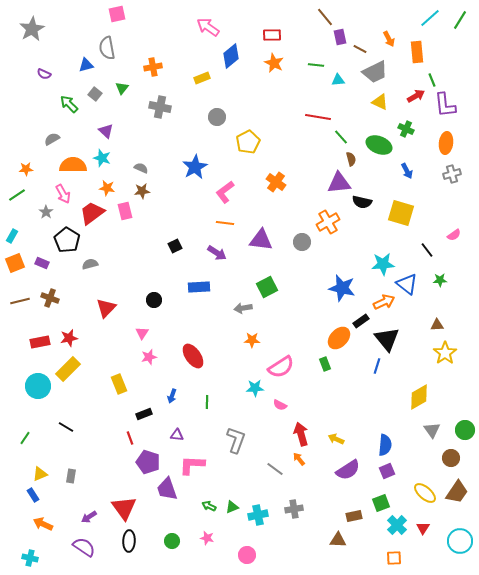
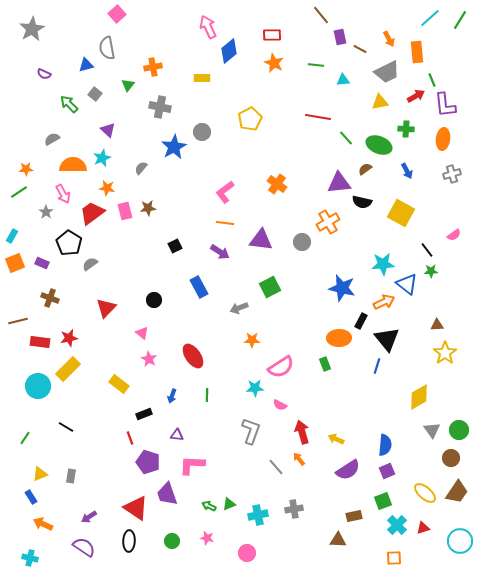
pink square at (117, 14): rotated 30 degrees counterclockwise
brown line at (325, 17): moved 4 px left, 2 px up
pink arrow at (208, 27): rotated 30 degrees clockwise
blue diamond at (231, 56): moved 2 px left, 5 px up
gray trapezoid at (375, 72): moved 12 px right
yellow rectangle at (202, 78): rotated 21 degrees clockwise
cyan triangle at (338, 80): moved 5 px right
green triangle at (122, 88): moved 6 px right, 3 px up
yellow triangle at (380, 102): rotated 36 degrees counterclockwise
gray circle at (217, 117): moved 15 px left, 15 px down
green cross at (406, 129): rotated 21 degrees counterclockwise
purple triangle at (106, 131): moved 2 px right, 1 px up
green line at (341, 137): moved 5 px right, 1 px down
yellow pentagon at (248, 142): moved 2 px right, 23 px up
orange ellipse at (446, 143): moved 3 px left, 4 px up
cyan star at (102, 158): rotated 30 degrees clockwise
brown semicircle at (351, 159): moved 14 px right, 10 px down; rotated 112 degrees counterclockwise
blue star at (195, 167): moved 21 px left, 20 px up
gray semicircle at (141, 168): rotated 72 degrees counterclockwise
orange cross at (276, 182): moved 1 px right, 2 px down
brown star at (142, 191): moved 6 px right, 17 px down
green line at (17, 195): moved 2 px right, 3 px up
yellow square at (401, 213): rotated 12 degrees clockwise
black pentagon at (67, 240): moved 2 px right, 3 px down
purple arrow at (217, 253): moved 3 px right, 1 px up
gray semicircle at (90, 264): rotated 21 degrees counterclockwise
green star at (440, 280): moved 9 px left, 9 px up
blue rectangle at (199, 287): rotated 65 degrees clockwise
green square at (267, 287): moved 3 px right
brown line at (20, 301): moved 2 px left, 20 px down
gray arrow at (243, 308): moved 4 px left; rotated 12 degrees counterclockwise
black rectangle at (361, 321): rotated 28 degrees counterclockwise
pink triangle at (142, 333): rotated 24 degrees counterclockwise
orange ellipse at (339, 338): rotated 45 degrees clockwise
red rectangle at (40, 342): rotated 18 degrees clockwise
pink star at (149, 357): moved 2 px down; rotated 28 degrees counterclockwise
yellow rectangle at (119, 384): rotated 30 degrees counterclockwise
green line at (207, 402): moved 7 px up
green circle at (465, 430): moved 6 px left
red arrow at (301, 434): moved 1 px right, 2 px up
gray L-shape at (236, 440): moved 15 px right, 9 px up
gray line at (275, 469): moved 1 px right, 2 px up; rotated 12 degrees clockwise
purple trapezoid at (167, 489): moved 5 px down
blue rectangle at (33, 495): moved 2 px left, 2 px down
green square at (381, 503): moved 2 px right, 2 px up
green triangle at (232, 507): moved 3 px left, 3 px up
red triangle at (124, 508): moved 12 px right; rotated 20 degrees counterclockwise
red triangle at (423, 528): rotated 40 degrees clockwise
pink circle at (247, 555): moved 2 px up
